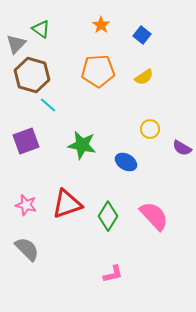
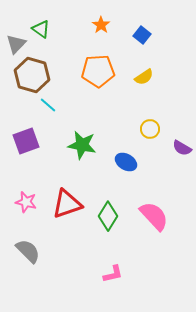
pink star: moved 3 px up
gray semicircle: moved 1 px right, 2 px down
